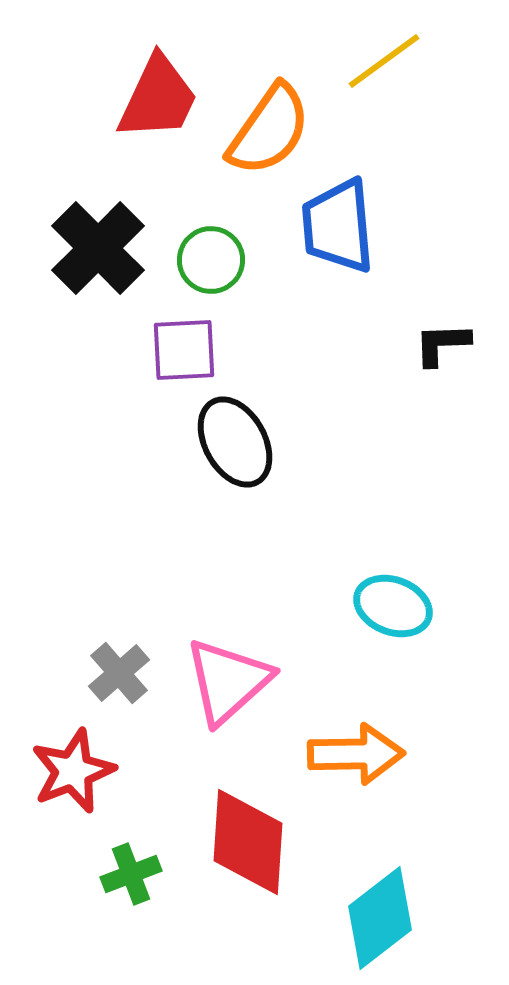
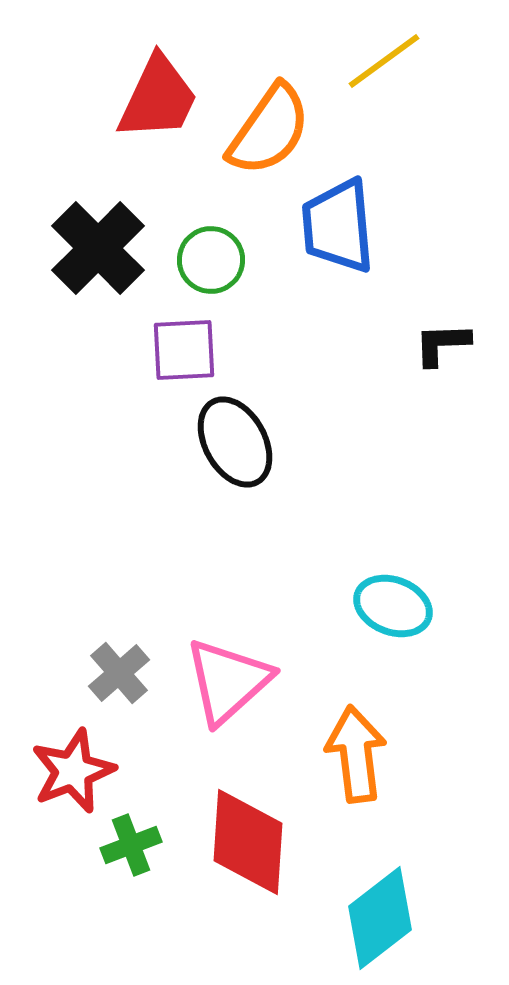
orange arrow: rotated 96 degrees counterclockwise
green cross: moved 29 px up
